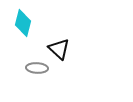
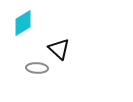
cyan diamond: rotated 44 degrees clockwise
